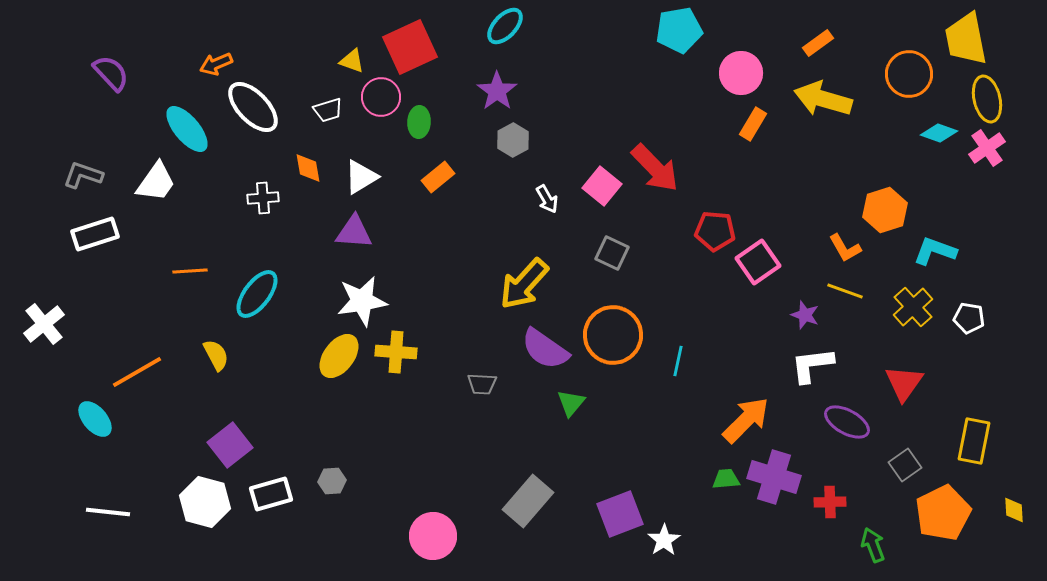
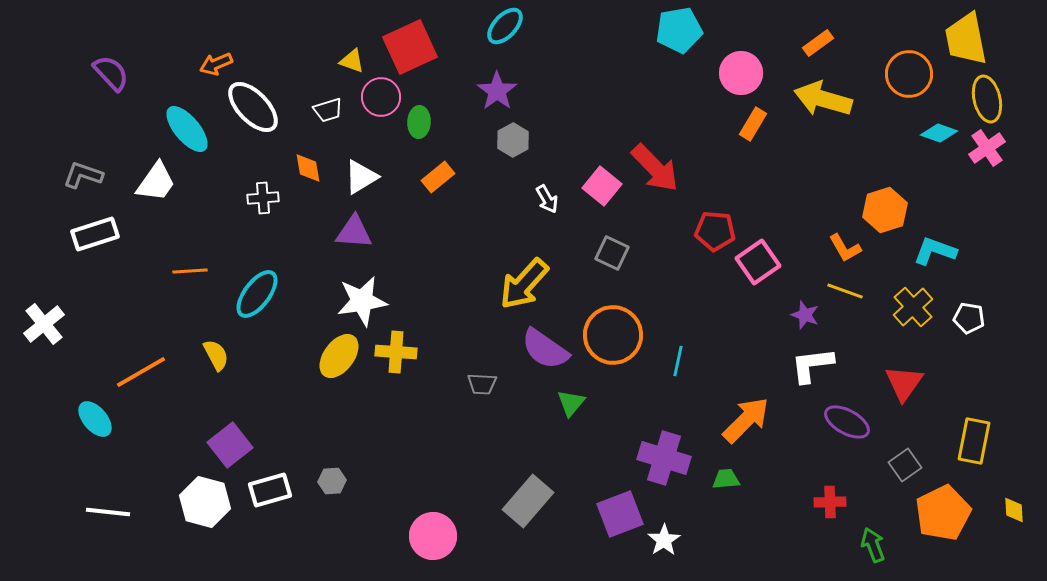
orange line at (137, 372): moved 4 px right
purple cross at (774, 477): moved 110 px left, 19 px up
white rectangle at (271, 494): moved 1 px left, 4 px up
